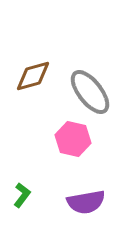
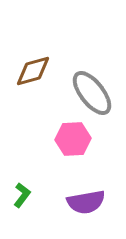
brown diamond: moved 5 px up
gray ellipse: moved 2 px right, 1 px down
pink hexagon: rotated 16 degrees counterclockwise
